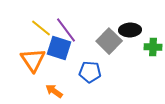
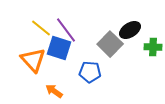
black ellipse: rotated 30 degrees counterclockwise
gray square: moved 1 px right, 3 px down
orange triangle: rotated 8 degrees counterclockwise
